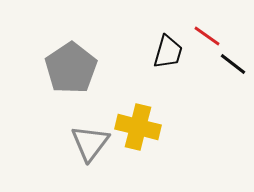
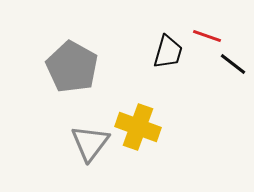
red line: rotated 16 degrees counterclockwise
gray pentagon: moved 1 px right, 1 px up; rotated 9 degrees counterclockwise
yellow cross: rotated 6 degrees clockwise
